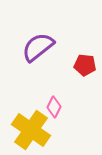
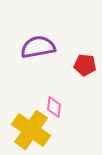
purple semicircle: rotated 28 degrees clockwise
pink diamond: rotated 20 degrees counterclockwise
